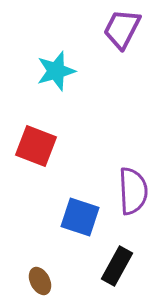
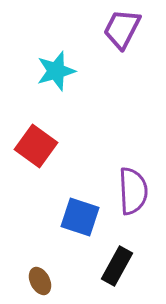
red square: rotated 15 degrees clockwise
